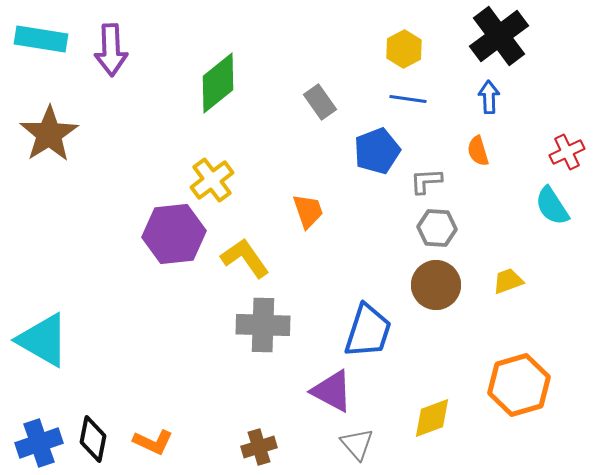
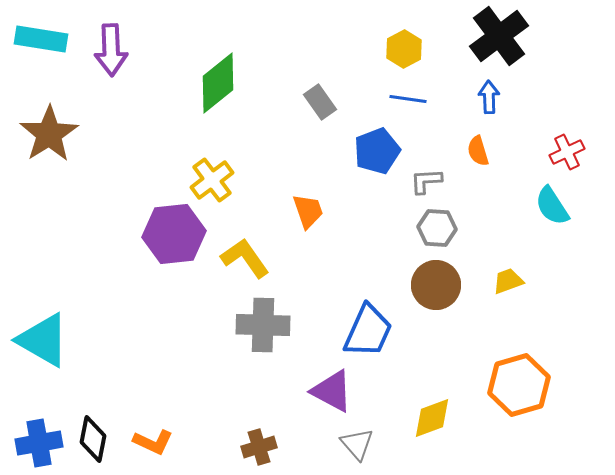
blue trapezoid: rotated 6 degrees clockwise
blue cross: rotated 9 degrees clockwise
